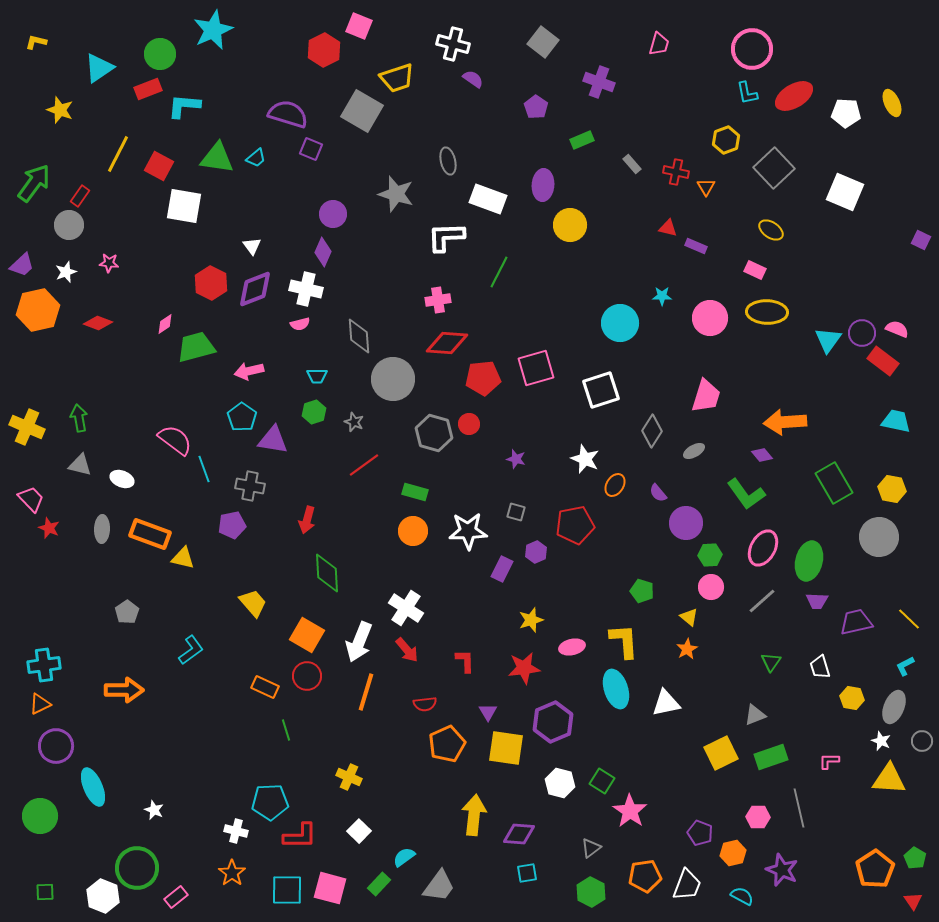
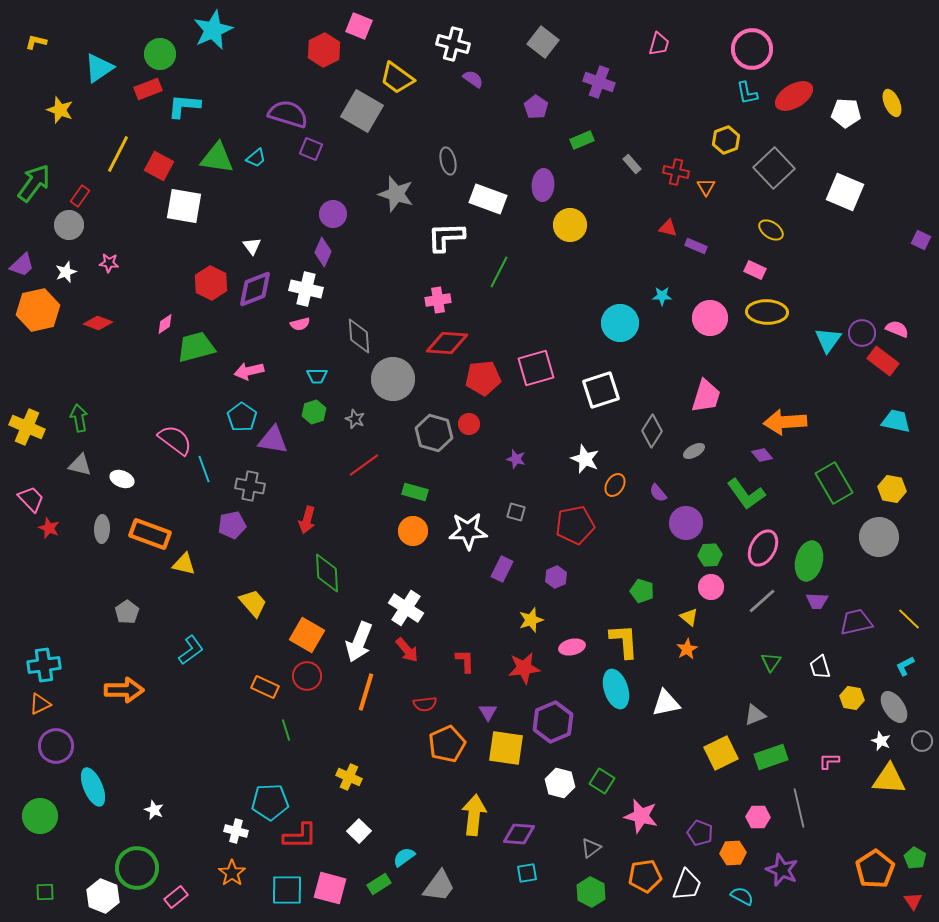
yellow trapezoid at (397, 78): rotated 54 degrees clockwise
gray star at (354, 422): moved 1 px right, 3 px up
purple hexagon at (536, 552): moved 20 px right, 25 px down
yellow triangle at (183, 558): moved 1 px right, 6 px down
gray ellipse at (894, 707): rotated 56 degrees counterclockwise
pink star at (630, 811): moved 11 px right, 5 px down; rotated 20 degrees counterclockwise
orange hexagon at (733, 853): rotated 10 degrees clockwise
green rectangle at (379, 884): rotated 15 degrees clockwise
